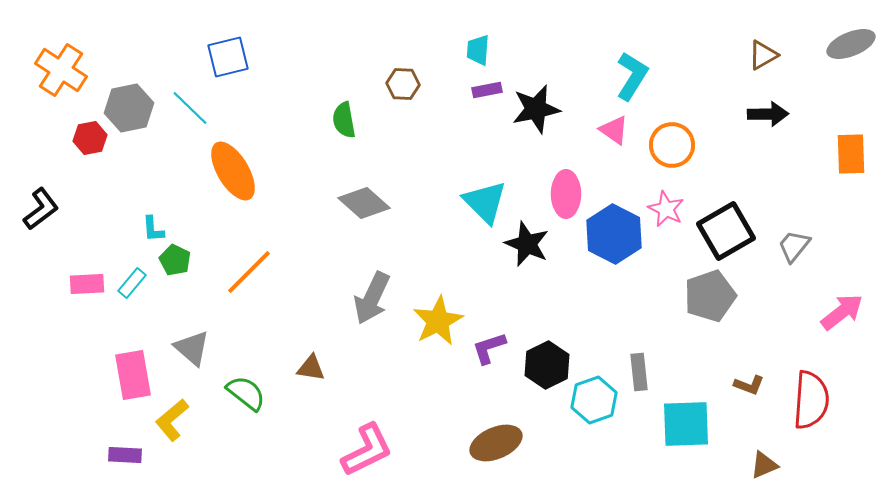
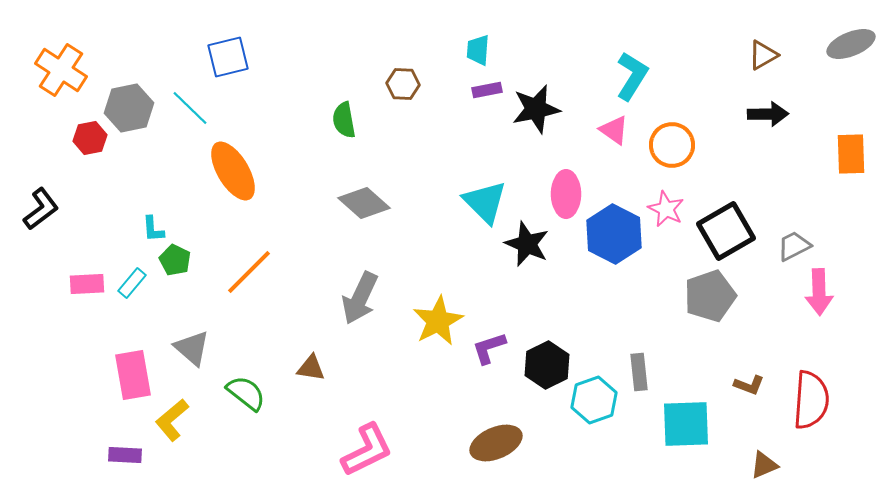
gray trapezoid at (794, 246): rotated 24 degrees clockwise
gray arrow at (372, 298): moved 12 px left
pink arrow at (842, 312): moved 23 px left, 20 px up; rotated 126 degrees clockwise
